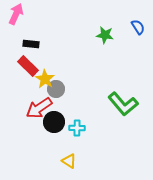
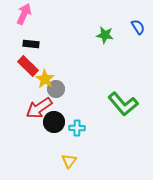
pink arrow: moved 8 px right
yellow triangle: rotated 35 degrees clockwise
